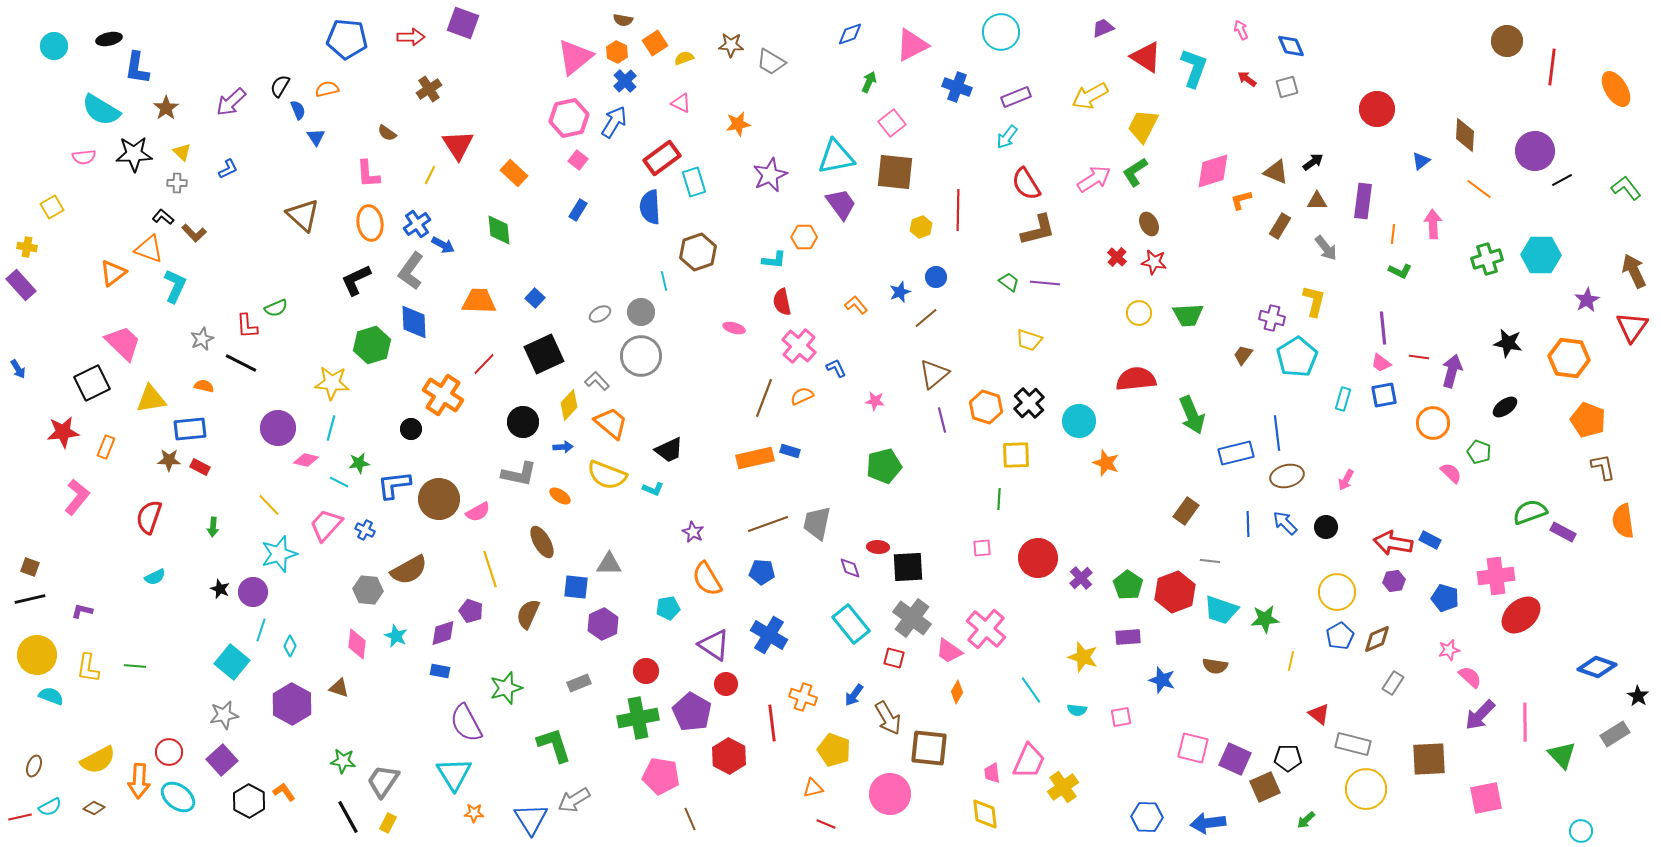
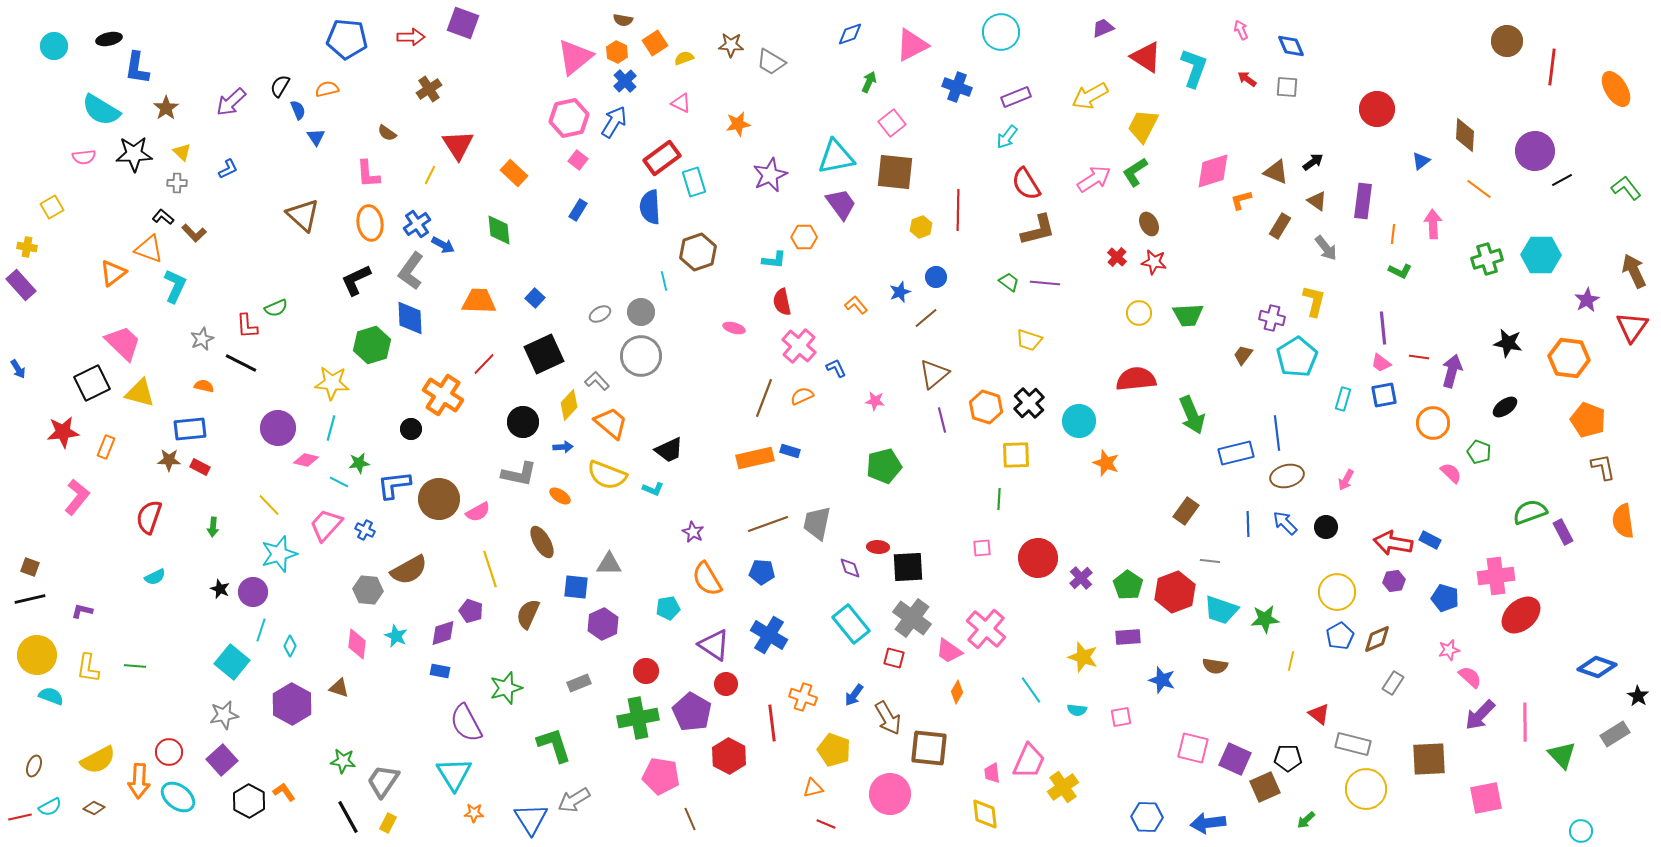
gray square at (1287, 87): rotated 20 degrees clockwise
brown triangle at (1317, 201): rotated 35 degrees clockwise
blue diamond at (414, 322): moved 4 px left, 4 px up
yellow triangle at (151, 399): moved 11 px left, 6 px up; rotated 24 degrees clockwise
purple rectangle at (1563, 532): rotated 35 degrees clockwise
